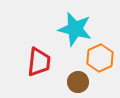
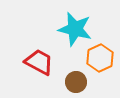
red trapezoid: rotated 68 degrees counterclockwise
brown circle: moved 2 px left
